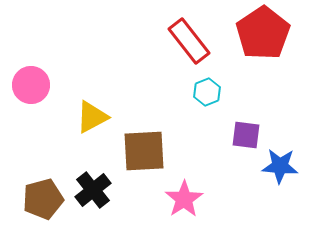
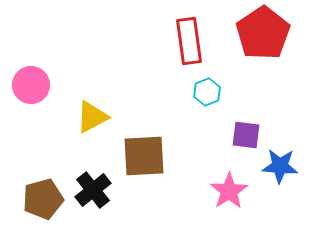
red rectangle: rotated 30 degrees clockwise
brown square: moved 5 px down
pink star: moved 45 px right, 8 px up
